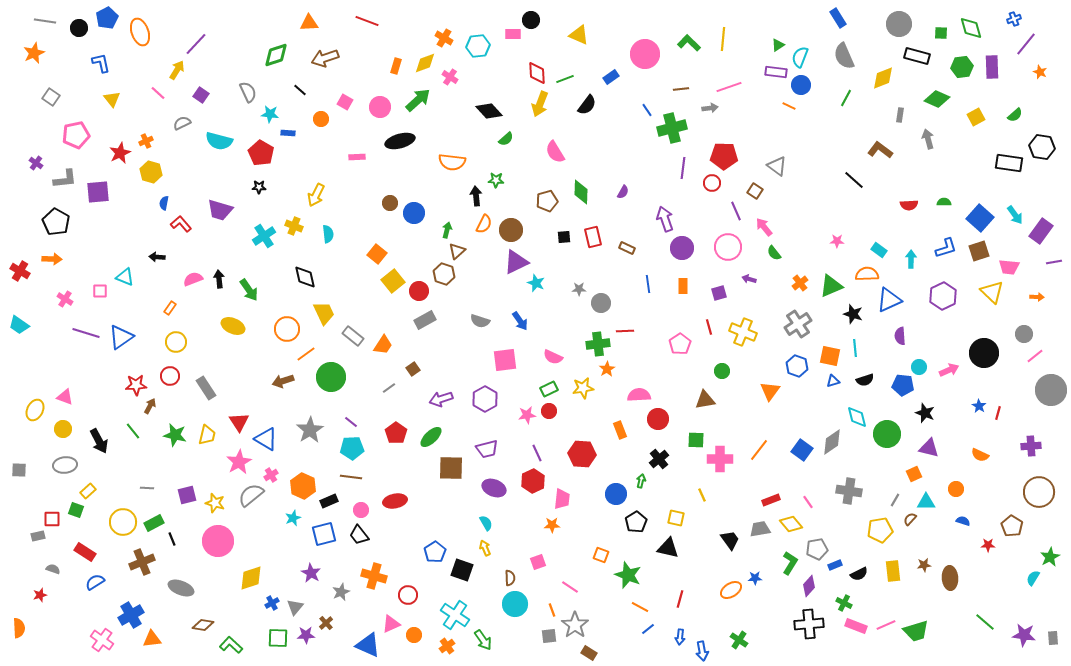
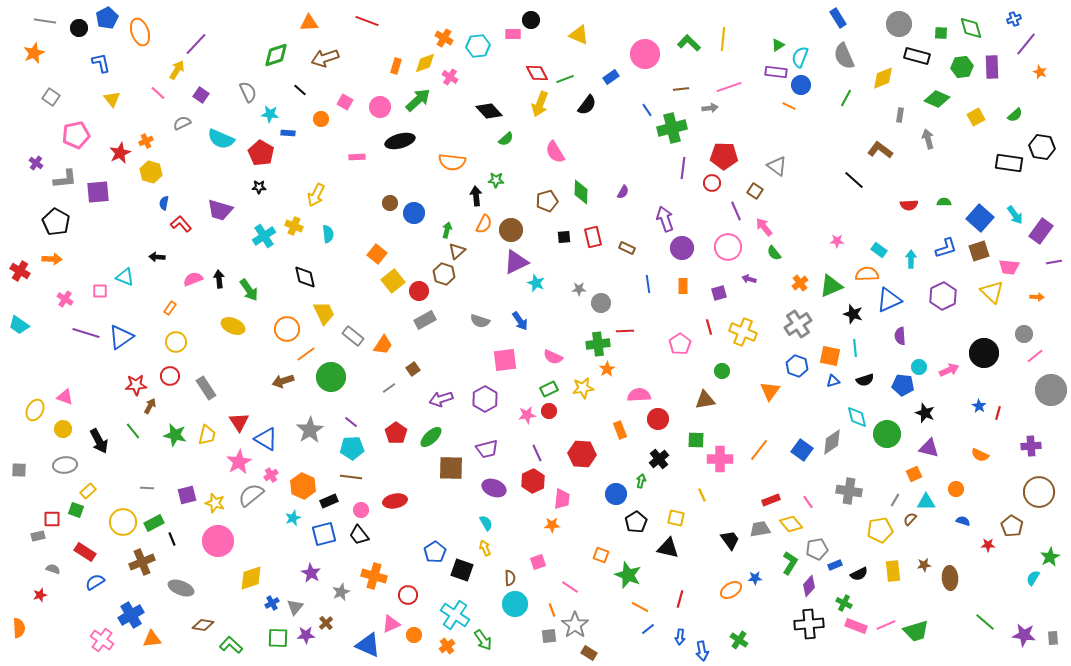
red diamond at (537, 73): rotated 25 degrees counterclockwise
cyan semicircle at (219, 141): moved 2 px right, 2 px up; rotated 8 degrees clockwise
